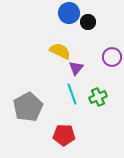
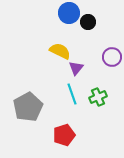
red pentagon: rotated 20 degrees counterclockwise
